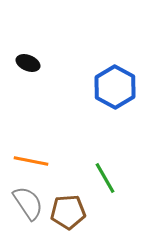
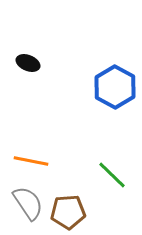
green line: moved 7 px right, 3 px up; rotated 16 degrees counterclockwise
